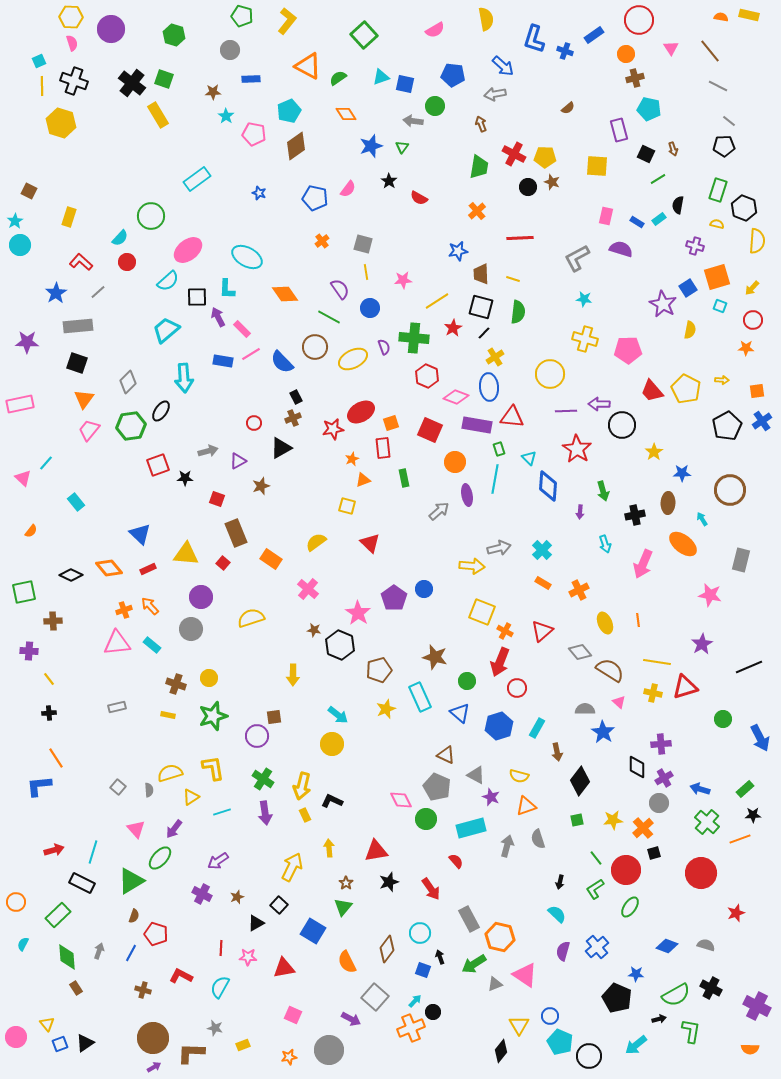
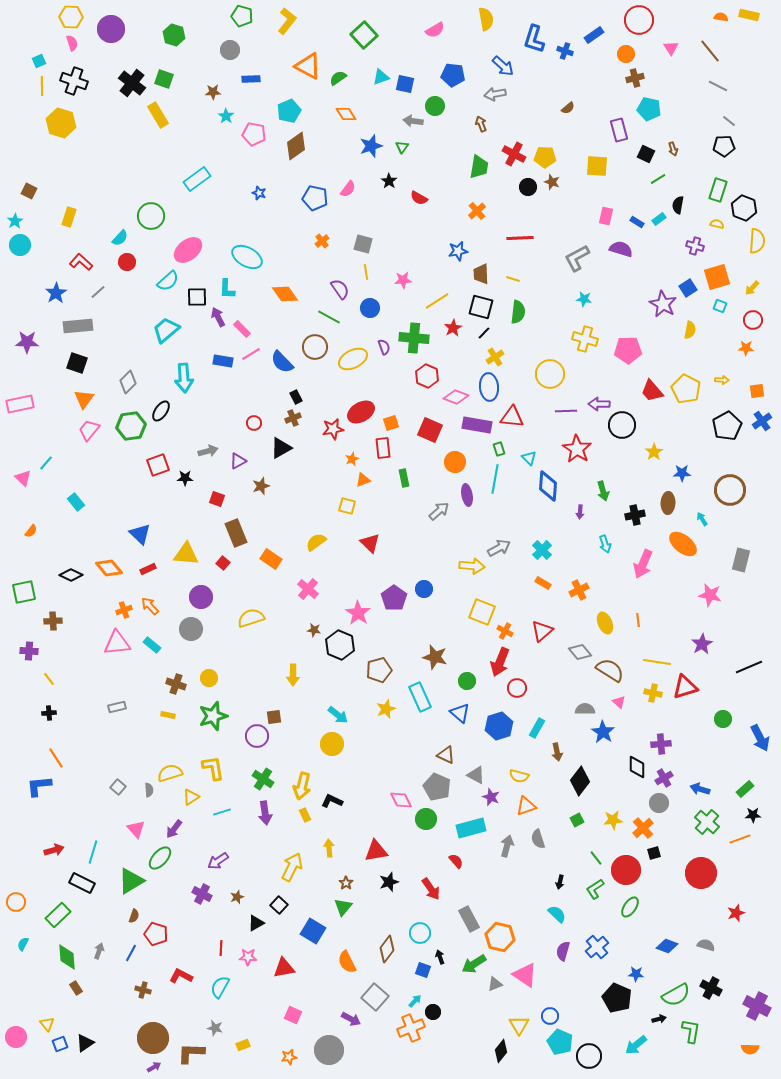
gray arrow at (499, 548): rotated 15 degrees counterclockwise
green square at (577, 820): rotated 16 degrees counterclockwise
